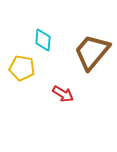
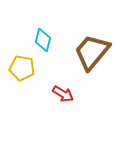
cyan diamond: rotated 10 degrees clockwise
